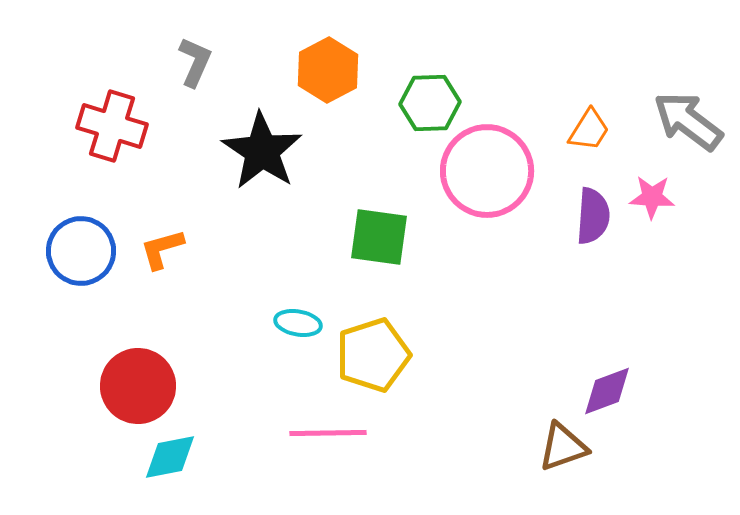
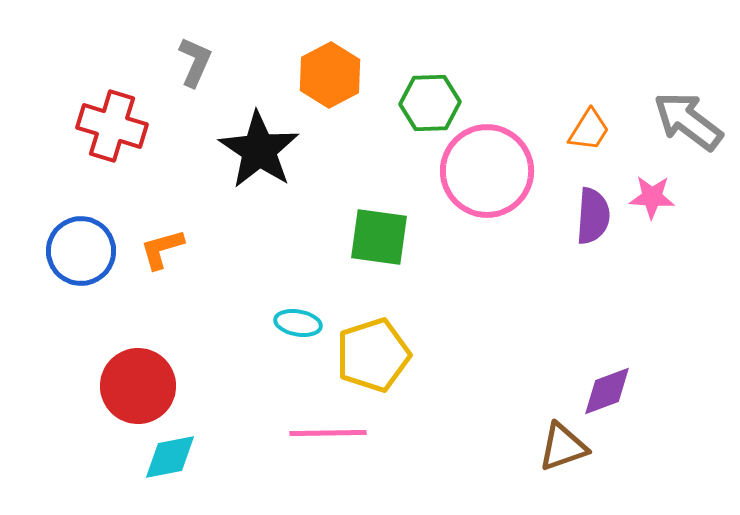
orange hexagon: moved 2 px right, 5 px down
black star: moved 3 px left, 1 px up
